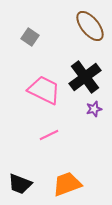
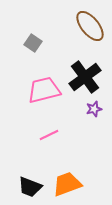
gray square: moved 3 px right, 6 px down
pink trapezoid: rotated 40 degrees counterclockwise
black trapezoid: moved 10 px right, 3 px down
